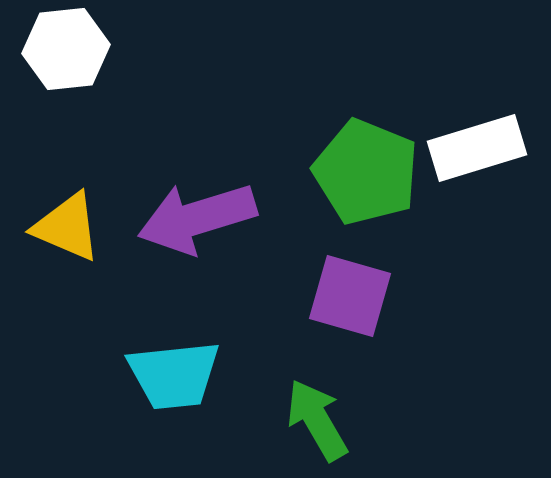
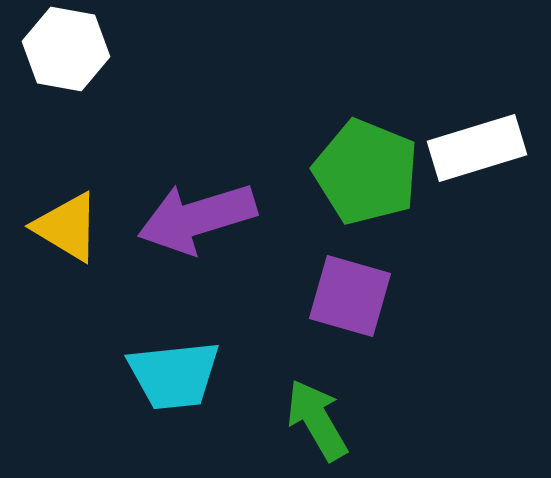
white hexagon: rotated 16 degrees clockwise
yellow triangle: rotated 8 degrees clockwise
